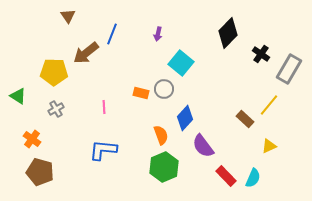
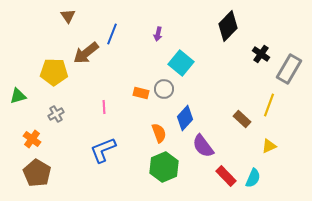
black diamond: moved 7 px up
green triangle: rotated 48 degrees counterclockwise
yellow line: rotated 20 degrees counterclockwise
gray cross: moved 5 px down
brown rectangle: moved 3 px left
orange semicircle: moved 2 px left, 2 px up
blue L-shape: rotated 28 degrees counterclockwise
brown pentagon: moved 3 px left, 1 px down; rotated 16 degrees clockwise
